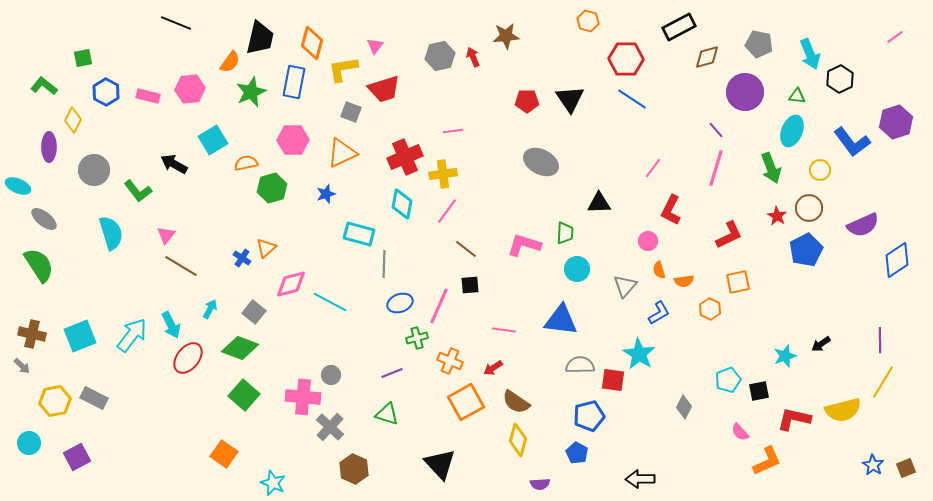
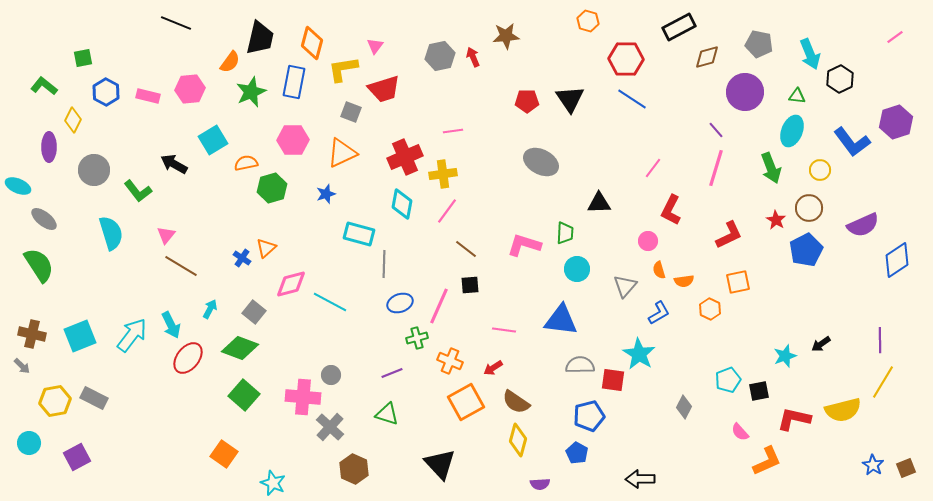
red star at (777, 216): moved 1 px left, 4 px down
